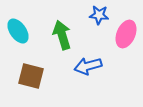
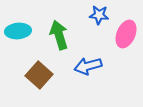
cyan ellipse: rotated 60 degrees counterclockwise
green arrow: moved 3 px left
brown square: moved 8 px right, 1 px up; rotated 28 degrees clockwise
